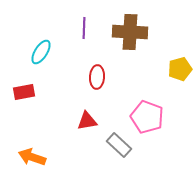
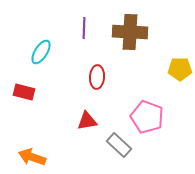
yellow pentagon: rotated 15 degrees clockwise
red rectangle: rotated 25 degrees clockwise
